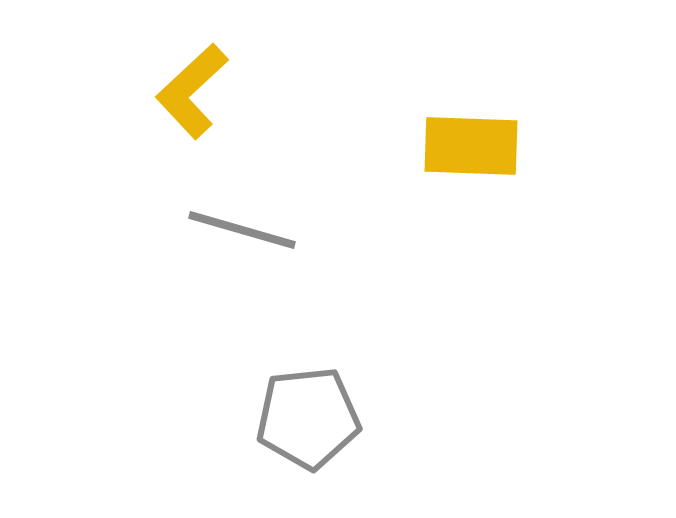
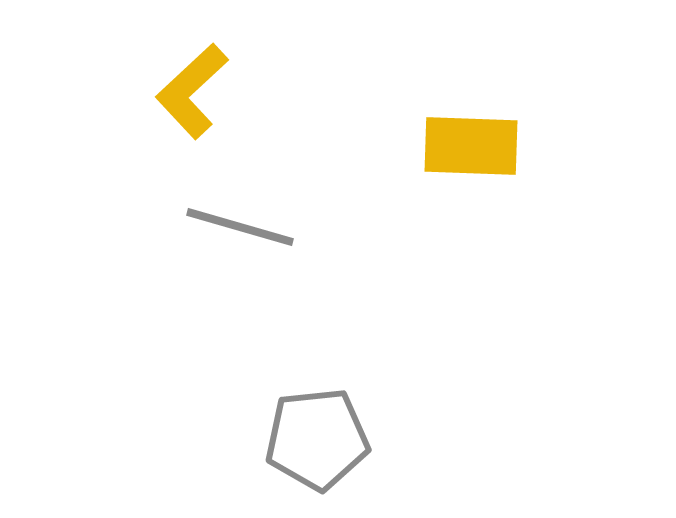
gray line: moved 2 px left, 3 px up
gray pentagon: moved 9 px right, 21 px down
